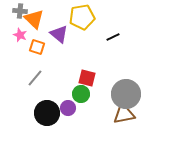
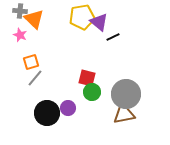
purple triangle: moved 40 px right, 12 px up
orange square: moved 6 px left, 15 px down; rotated 35 degrees counterclockwise
green circle: moved 11 px right, 2 px up
